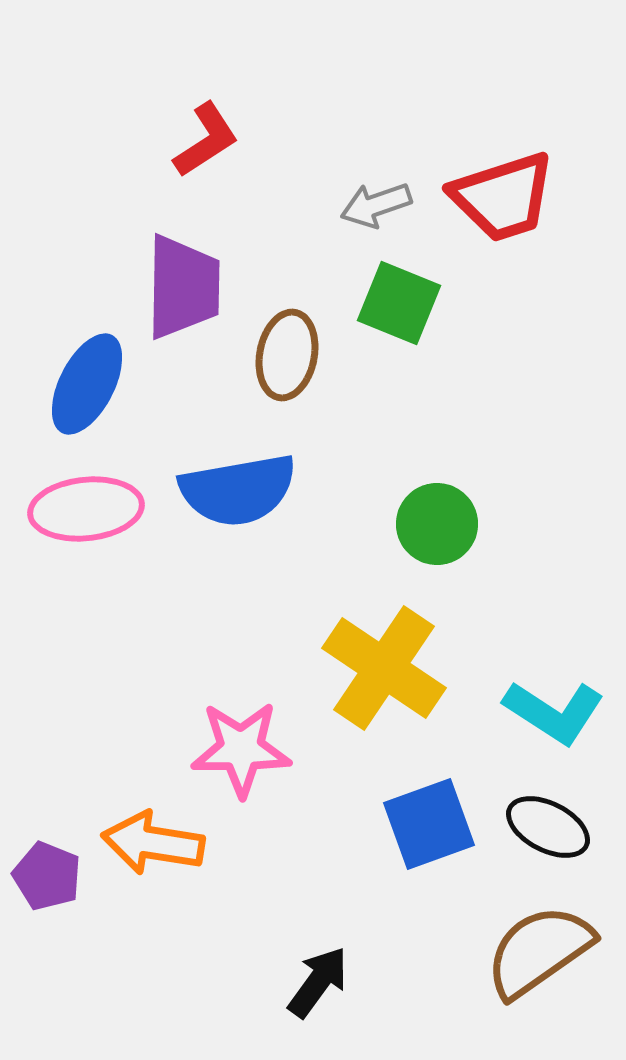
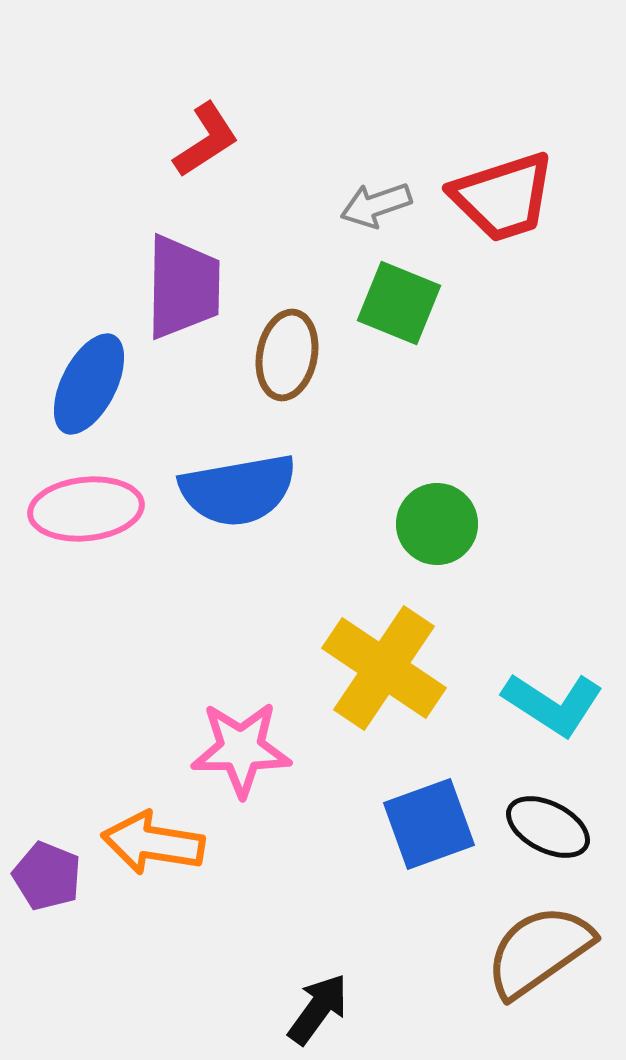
blue ellipse: moved 2 px right
cyan L-shape: moved 1 px left, 8 px up
black arrow: moved 27 px down
